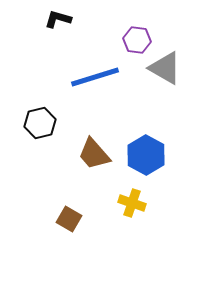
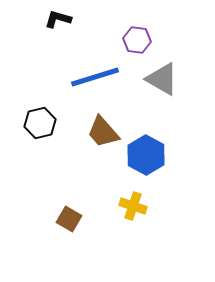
gray triangle: moved 3 px left, 11 px down
brown trapezoid: moved 9 px right, 22 px up
yellow cross: moved 1 px right, 3 px down
